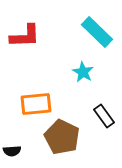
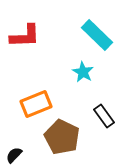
cyan rectangle: moved 3 px down
orange rectangle: rotated 16 degrees counterclockwise
black semicircle: moved 2 px right, 4 px down; rotated 138 degrees clockwise
